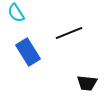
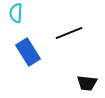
cyan semicircle: rotated 36 degrees clockwise
